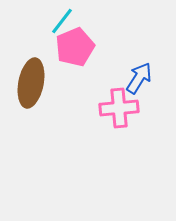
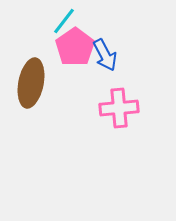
cyan line: moved 2 px right
pink pentagon: rotated 12 degrees counterclockwise
blue arrow: moved 34 px left, 23 px up; rotated 120 degrees clockwise
